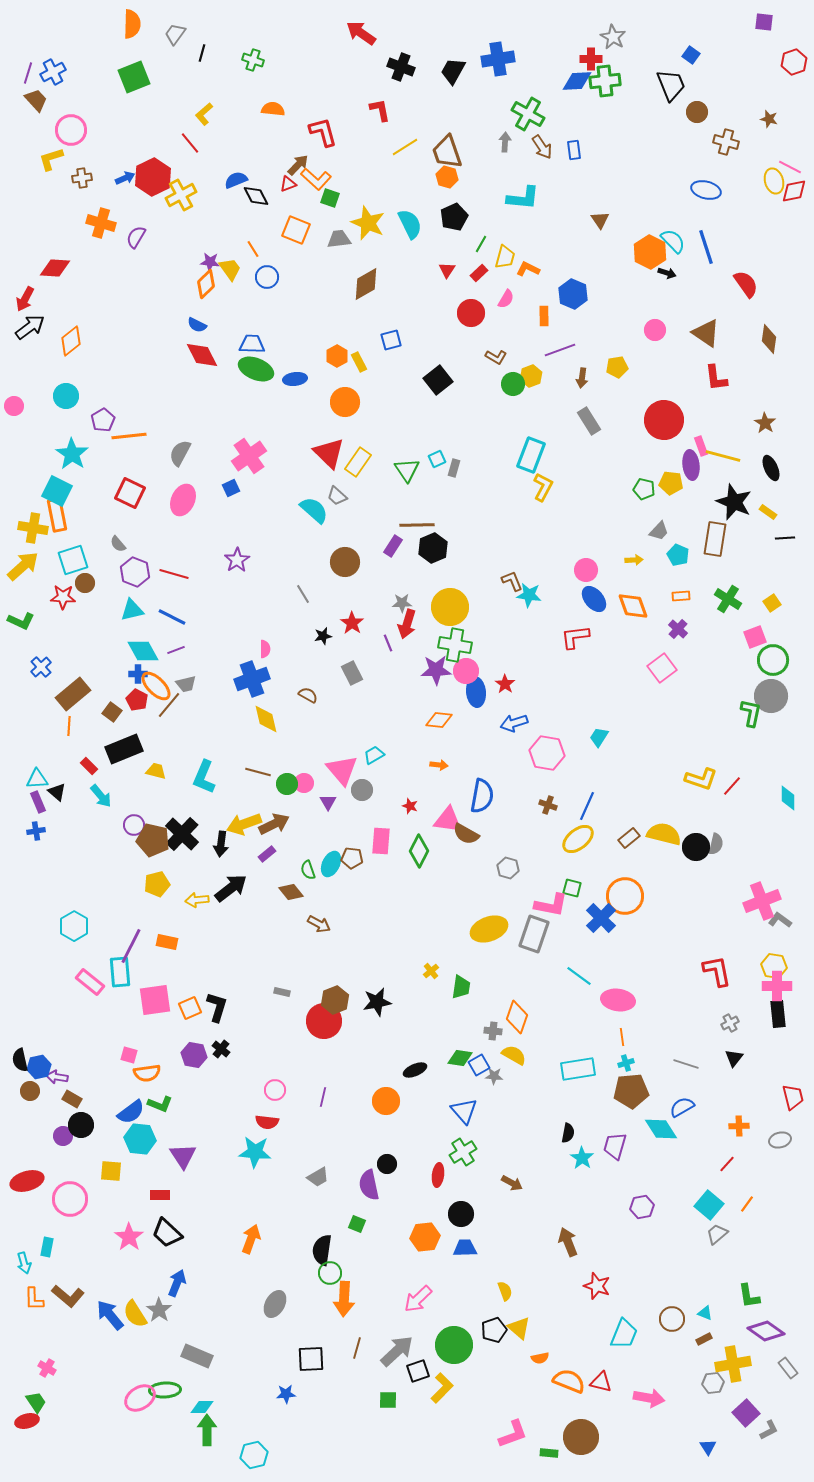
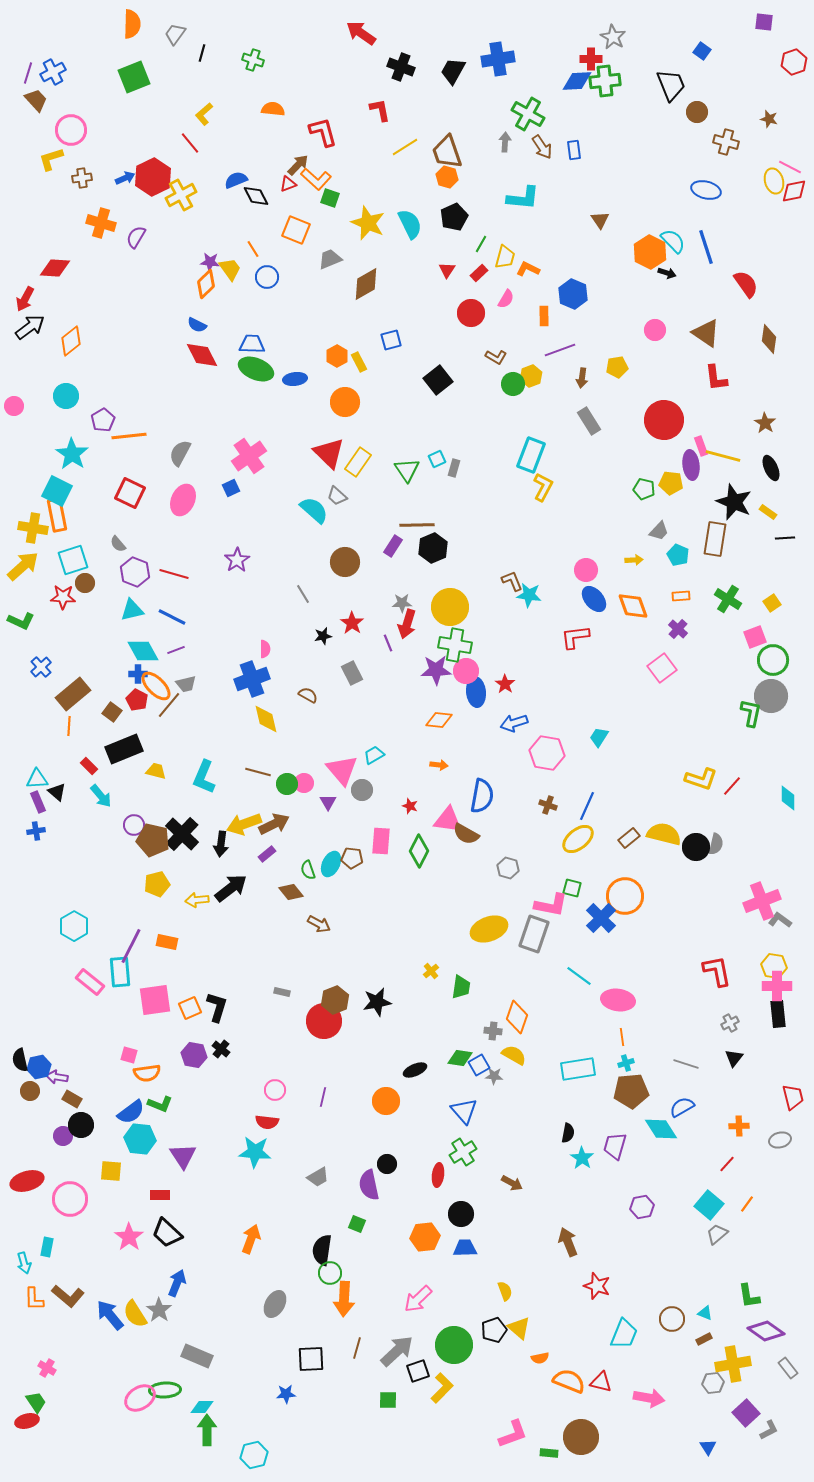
blue square at (691, 55): moved 11 px right, 4 px up
gray trapezoid at (339, 239): moved 9 px left, 20 px down; rotated 15 degrees counterclockwise
